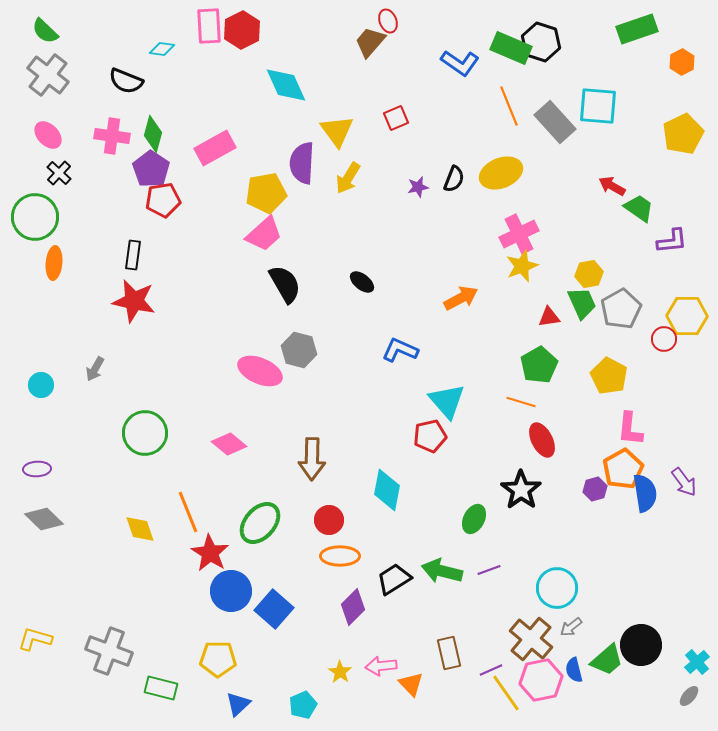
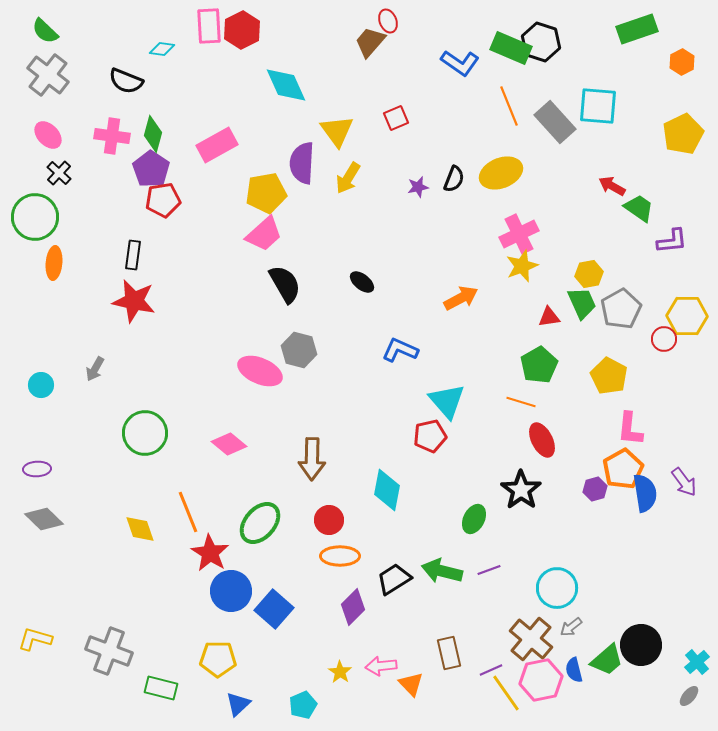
pink rectangle at (215, 148): moved 2 px right, 3 px up
